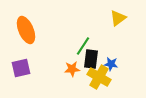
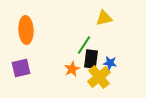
yellow triangle: moved 14 px left; rotated 24 degrees clockwise
orange ellipse: rotated 20 degrees clockwise
green line: moved 1 px right, 1 px up
blue star: moved 1 px left, 1 px up
orange star: rotated 21 degrees counterclockwise
yellow cross: rotated 20 degrees clockwise
